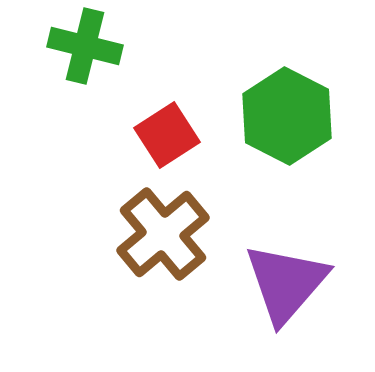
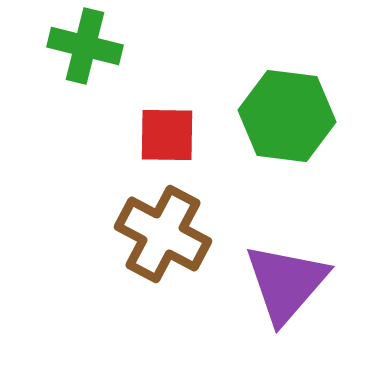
green hexagon: rotated 20 degrees counterclockwise
red square: rotated 34 degrees clockwise
brown cross: rotated 22 degrees counterclockwise
